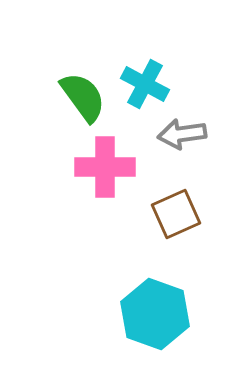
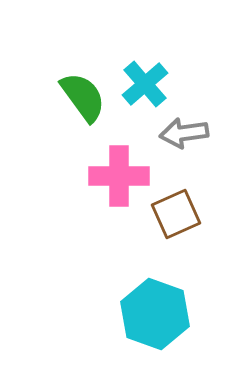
cyan cross: rotated 21 degrees clockwise
gray arrow: moved 2 px right, 1 px up
pink cross: moved 14 px right, 9 px down
